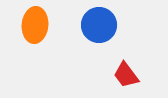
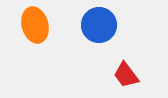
orange ellipse: rotated 20 degrees counterclockwise
